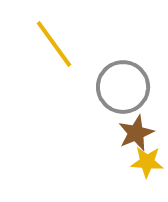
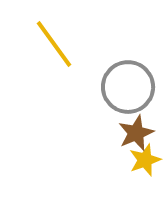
gray circle: moved 5 px right
yellow star: moved 2 px left, 2 px up; rotated 24 degrees counterclockwise
